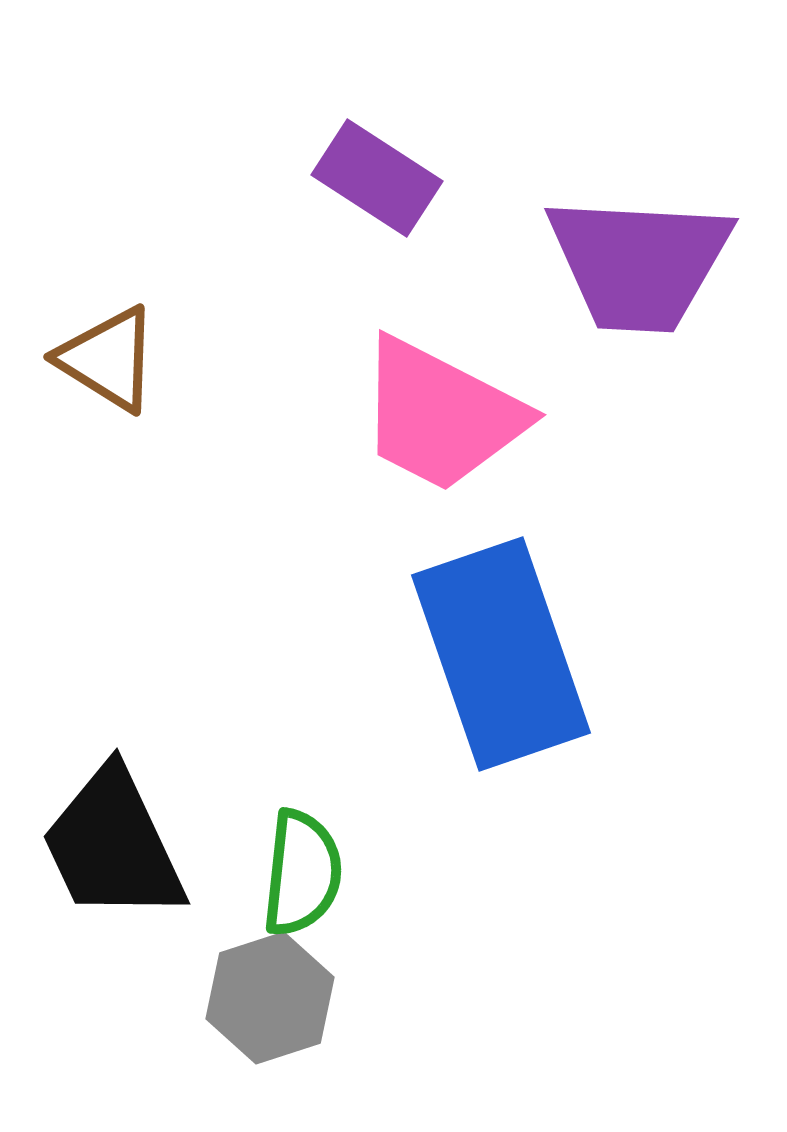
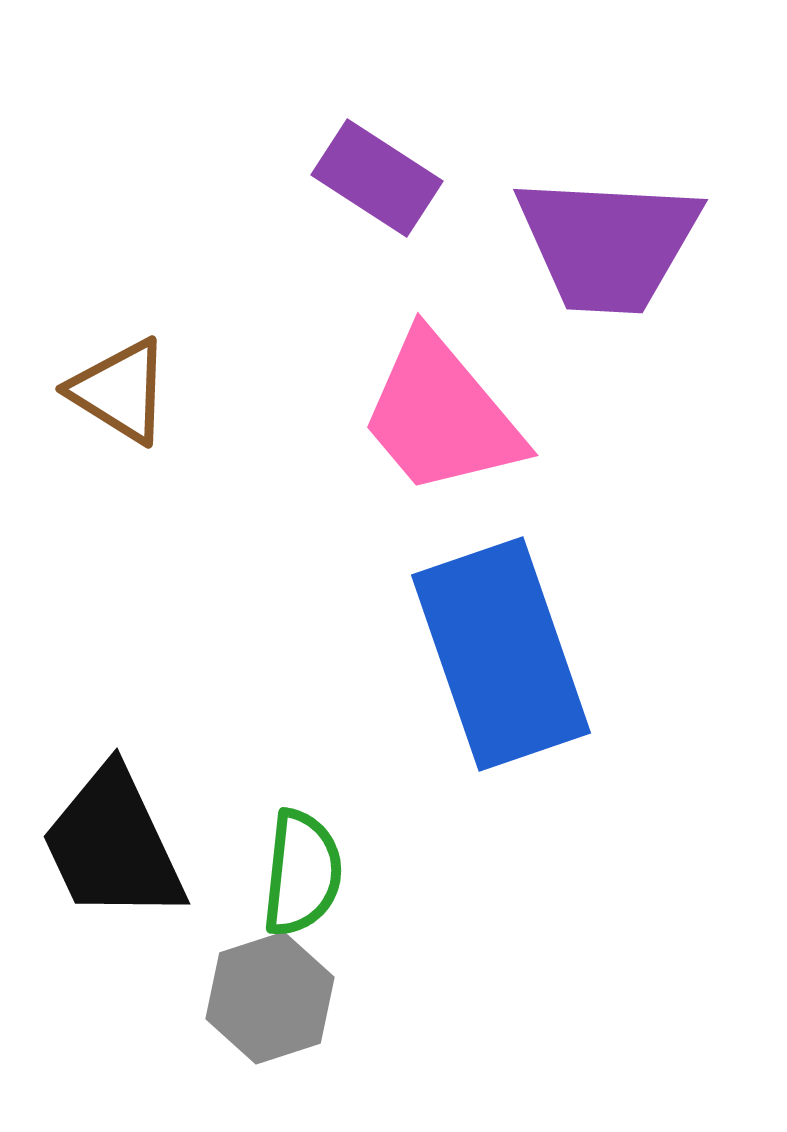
purple trapezoid: moved 31 px left, 19 px up
brown triangle: moved 12 px right, 32 px down
pink trapezoid: rotated 23 degrees clockwise
